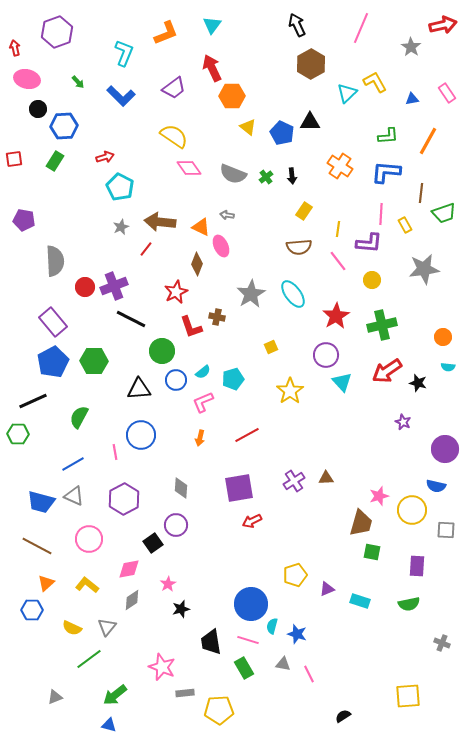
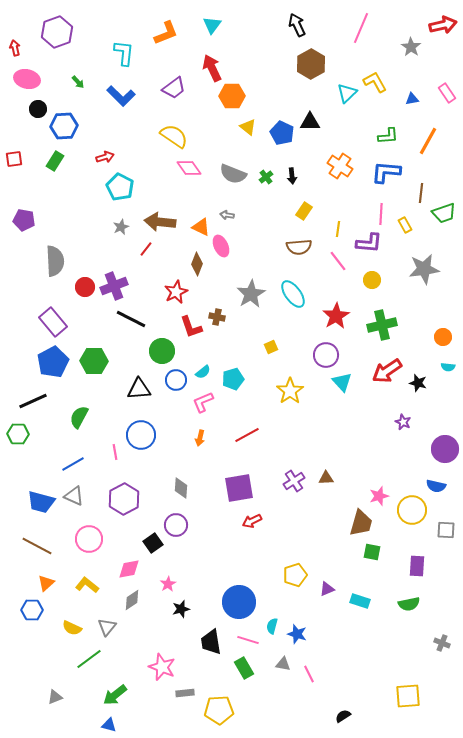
cyan L-shape at (124, 53): rotated 16 degrees counterclockwise
blue circle at (251, 604): moved 12 px left, 2 px up
